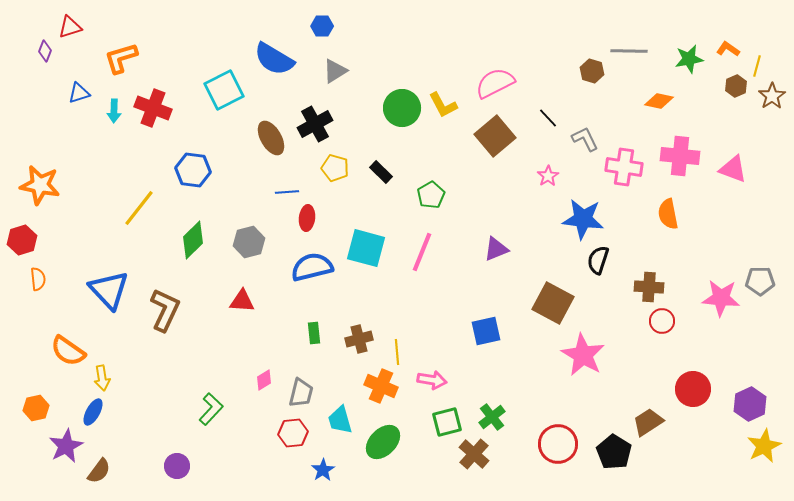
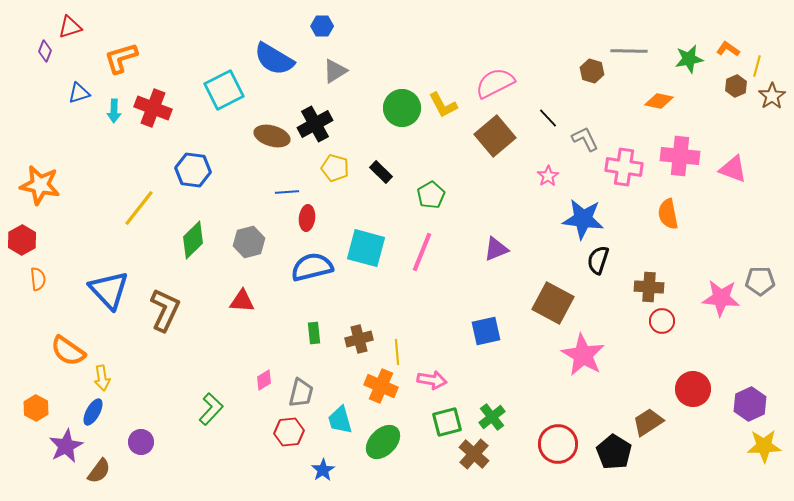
brown ellipse at (271, 138): moved 1 px right, 2 px up; rotated 44 degrees counterclockwise
red hexagon at (22, 240): rotated 12 degrees counterclockwise
orange hexagon at (36, 408): rotated 20 degrees counterclockwise
red hexagon at (293, 433): moved 4 px left, 1 px up
yellow star at (764, 446): rotated 24 degrees clockwise
purple circle at (177, 466): moved 36 px left, 24 px up
